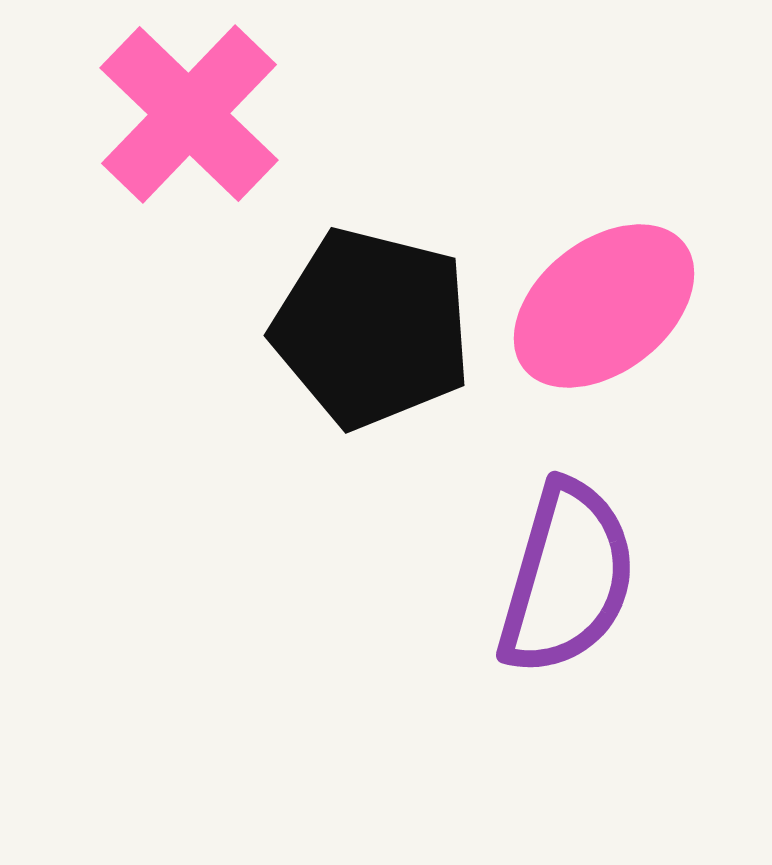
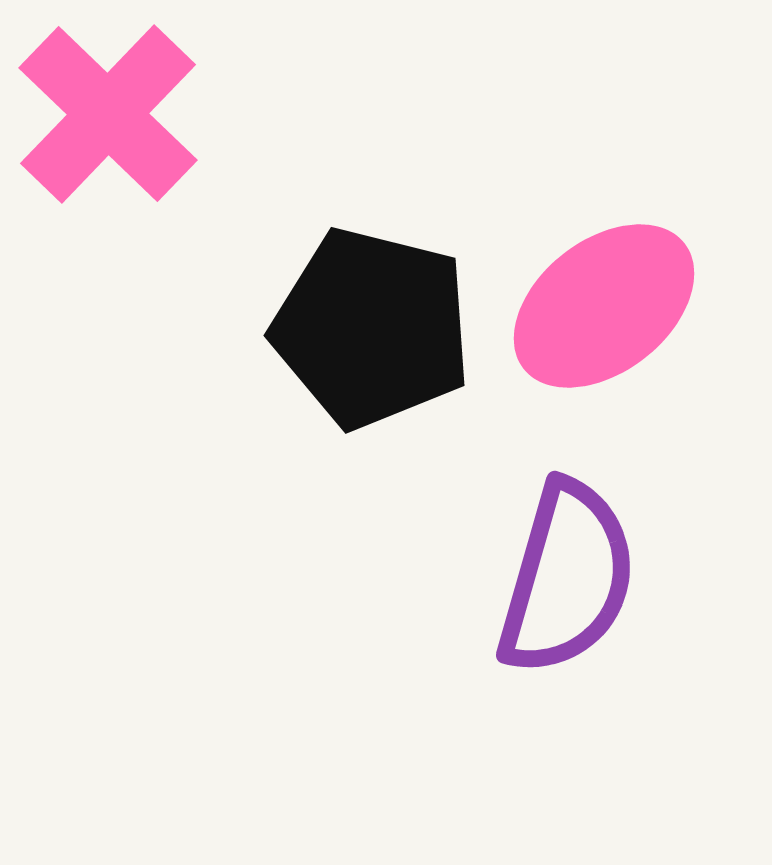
pink cross: moved 81 px left
